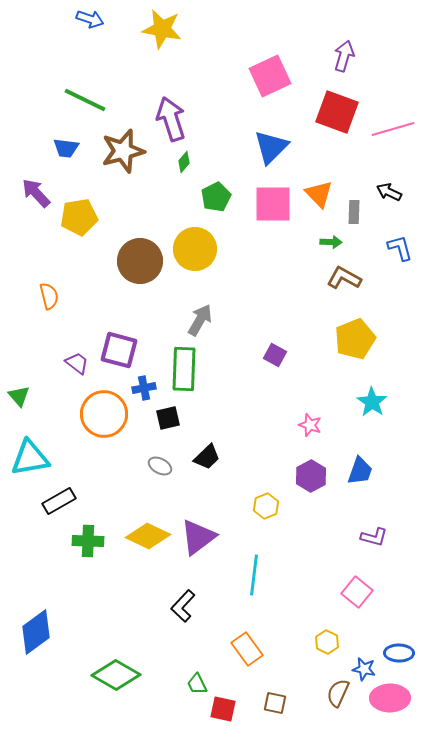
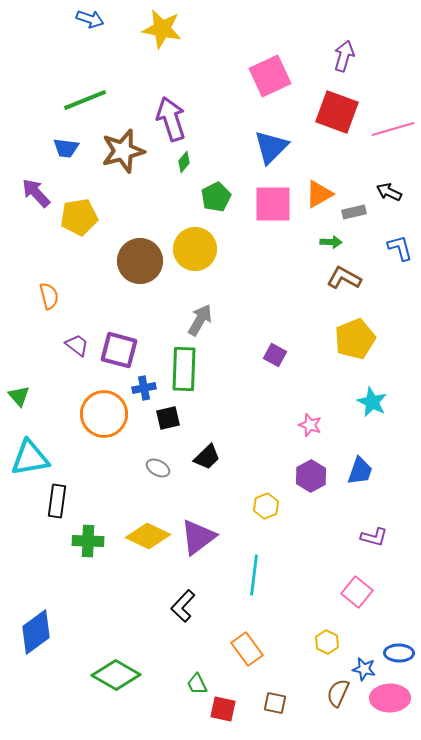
green line at (85, 100): rotated 48 degrees counterclockwise
orange triangle at (319, 194): rotated 44 degrees clockwise
gray rectangle at (354, 212): rotated 75 degrees clockwise
purple trapezoid at (77, 363): moved 18 px up
cyan star at (372, 402): rotated 8 degrees counterclockwise
gray ellipse at (160, 466): moved 2 px left, 2 px down
black rectangle at (59, 501): moved 2 px left; rotated 52 degrees counterclockwise
